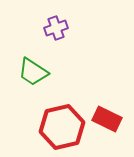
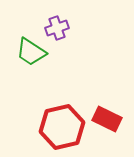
purple cross: moved 1 px right
green trapezoid: moved 2 px left, 20 px up
